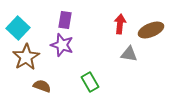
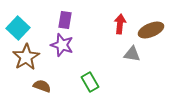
gray triangle: moved 3 px right
